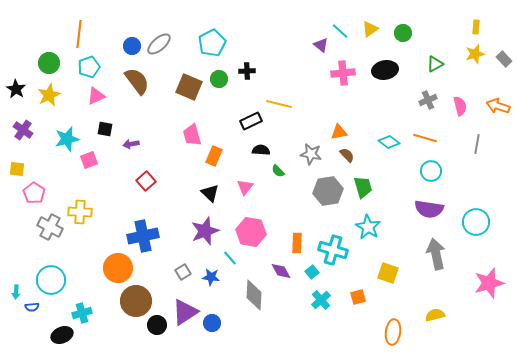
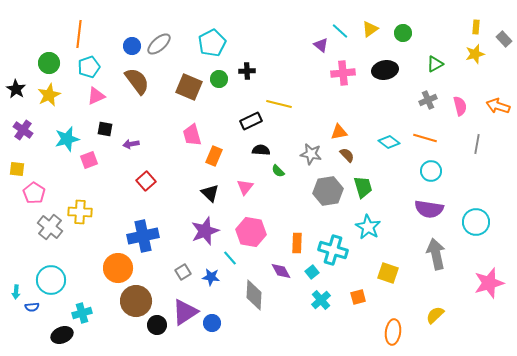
gray rectangle at (504, 59): moved 20 px up
gray cross at (50, 227): rotated 10 degrees clockwise
yellow semicircle at (435, 315): rotated 30 degrees counterclockwise
